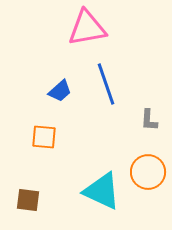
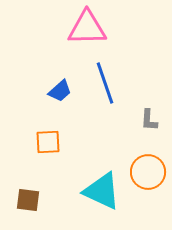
pink triangle: rotated 9 degrees clockwise
blue line: moved 1 px left, 1 px up
orange square: moved 4 px right, 5 px down; rotated 8 degrees counterclockwise
